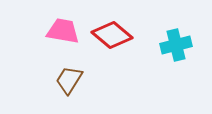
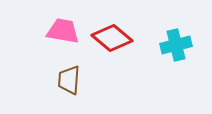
red diamond: moved 3 px down
brown trapezoid: rotated 28 degrees counterclockwise
